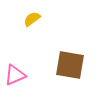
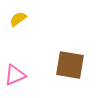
yellow semicircle: moved 14 px left
